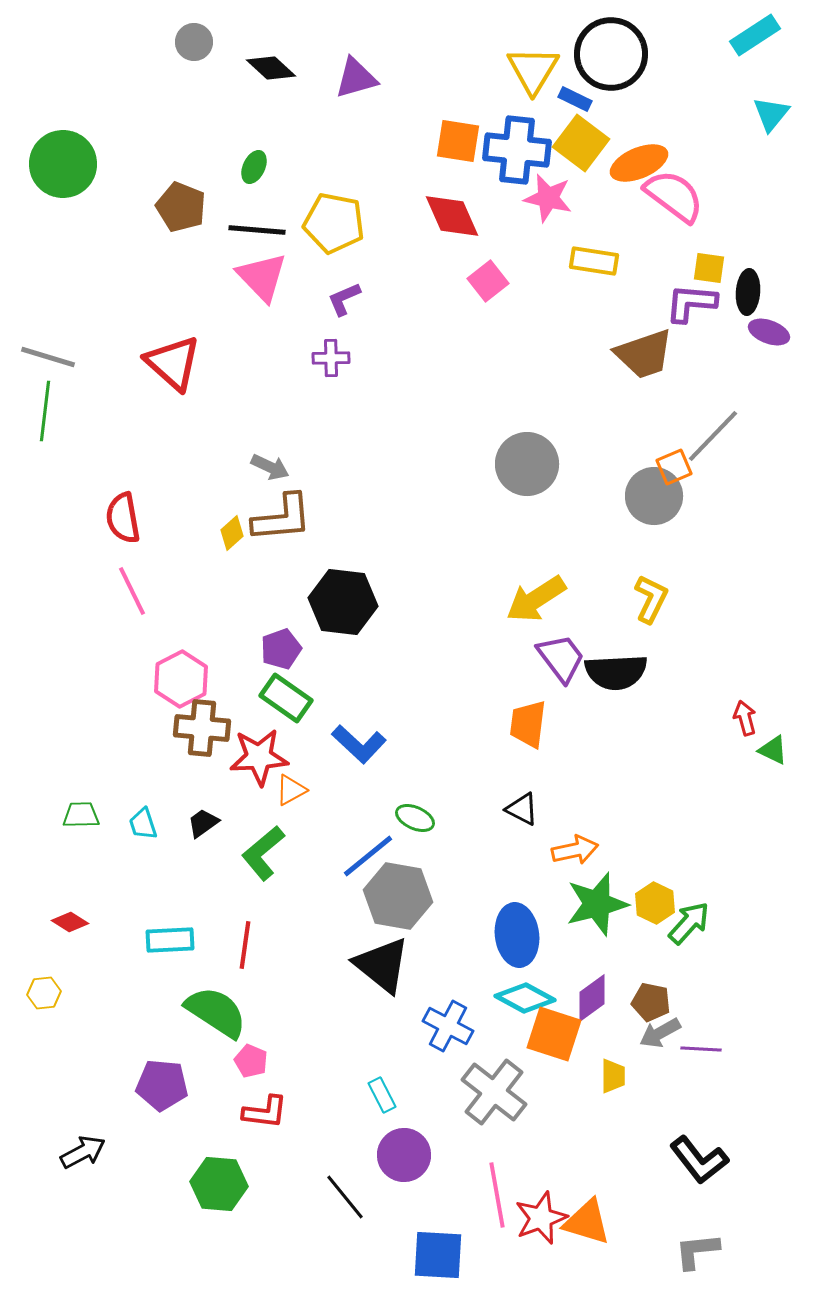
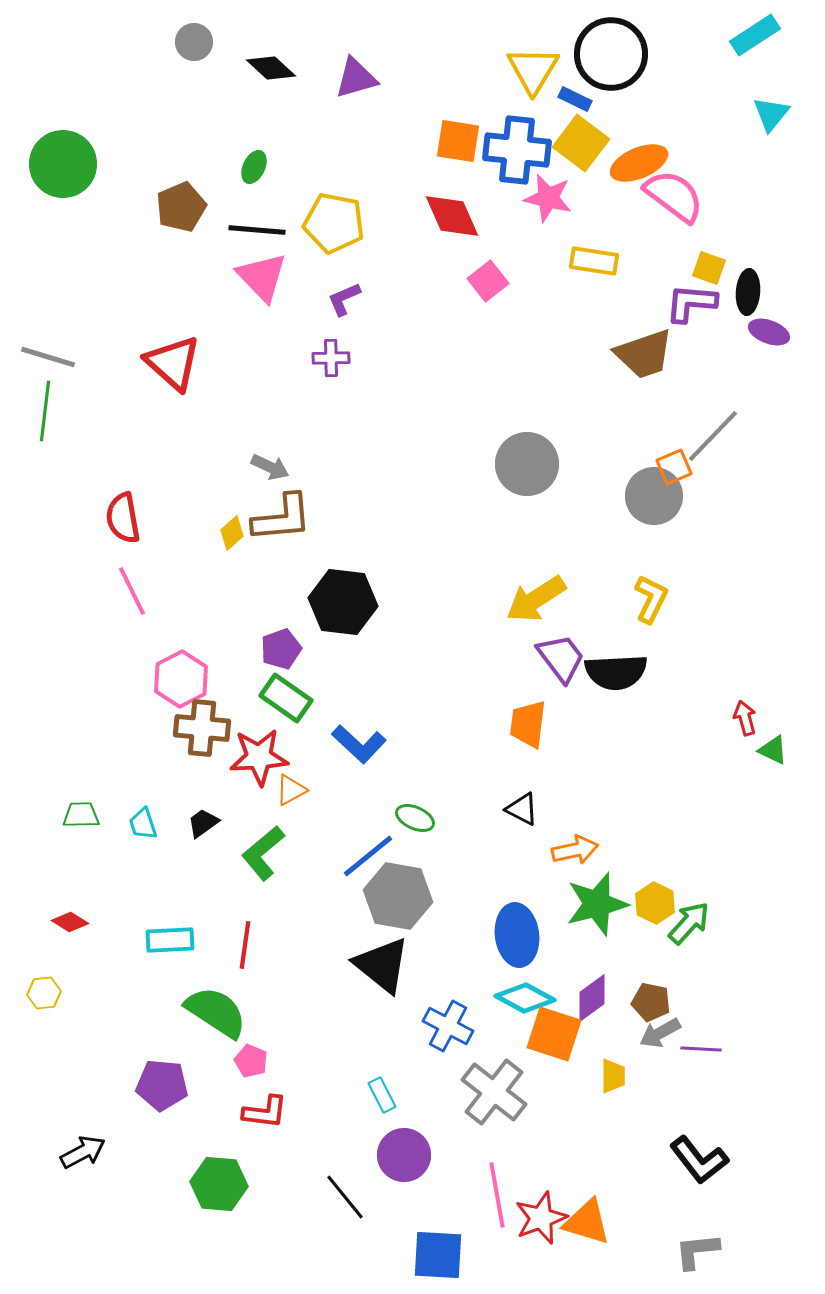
brown pentagon at (181, 207): rotated 27 degrees clockwise
yellow square at (709, 268): rotated 12 degrees clockwise
